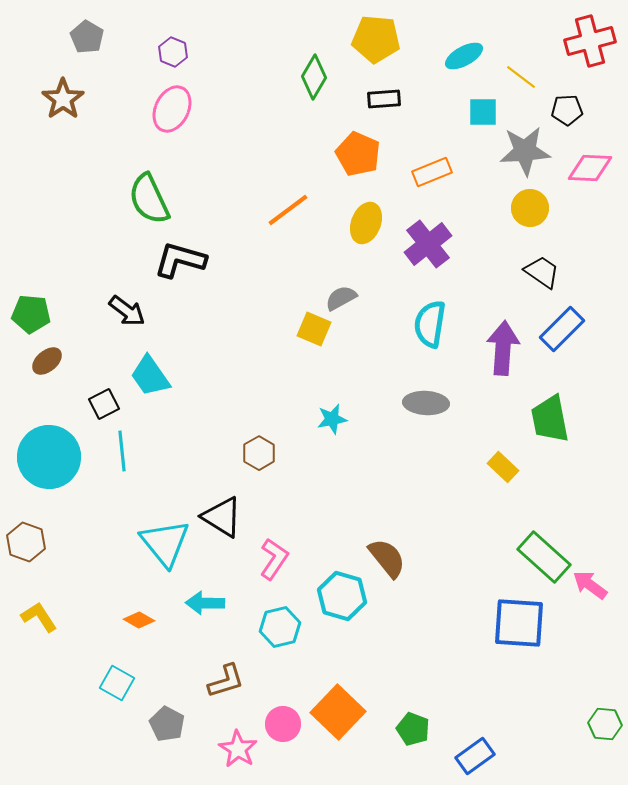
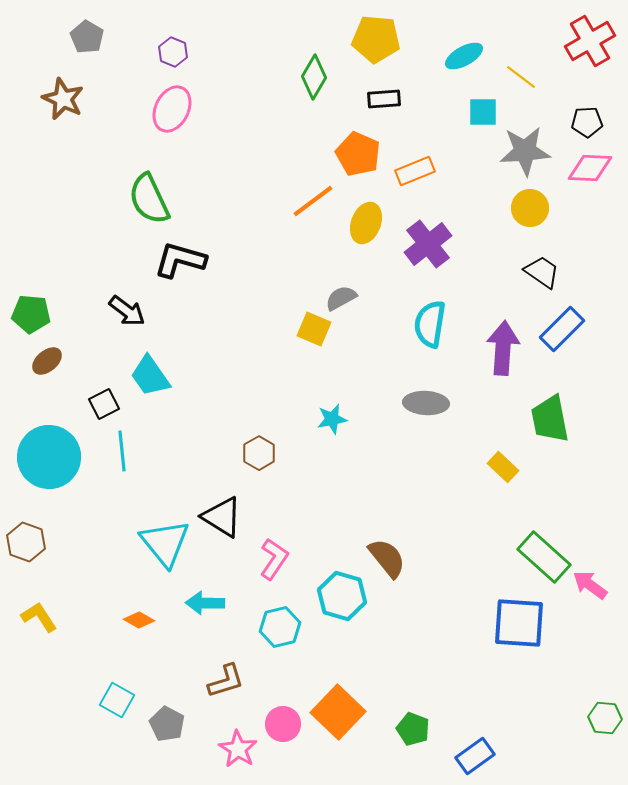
red cross at (590, 41): rotated 15 degrees counterclockwise
brown star at (63, 99): rotated 12 degrees counterclockwise
black pentagon at (567, 110): moved 20 px right, 12 px down
orange rectangle at (432, 172): moved 17 px left, 1 px up
orange line at (288, 210): moved 25 px right, 9 px up
cyan square at (117, 683): moved 17 px down
green hexagon at (605, 724): moved 6 px up
